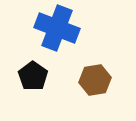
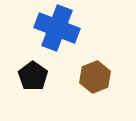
brown hexagon: moved 3 px up; rotated 12 degrees counterclockwise
